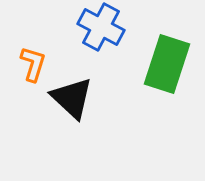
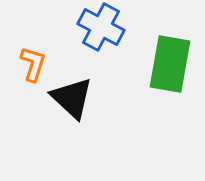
green rectangle: moved 3 px right; rotated 8 degrees counterclockwise
